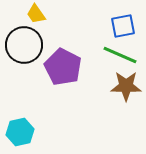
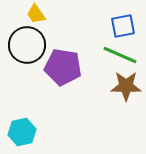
black circle: moved 3 px right
purple pentagon: rotated 18 degrees counterclockwise
cyan hexagon: moved 2 px right
